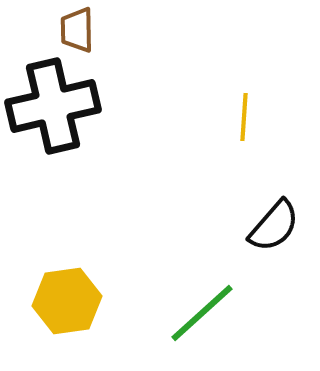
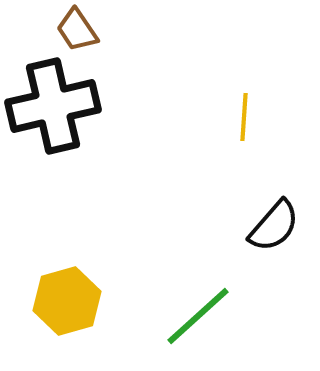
brown trapezoid: rotated 33 degrees counterclockwise
yellow hexagon: rotated 8 degrees counterclockwise
green line: moved 4 px left, 3 px down
